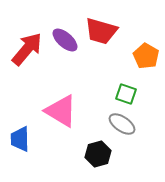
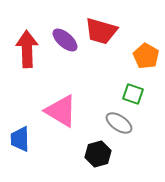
red arrow: rotated 42 degrees counterclockwise
green square: moved 7 px right
gray ellipse: moved 3 px left, 1 px up
